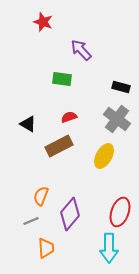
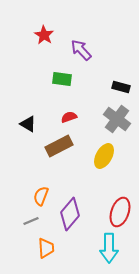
red star: moved 1 px right, 13 px down; rotated 12 degrees clockwise
